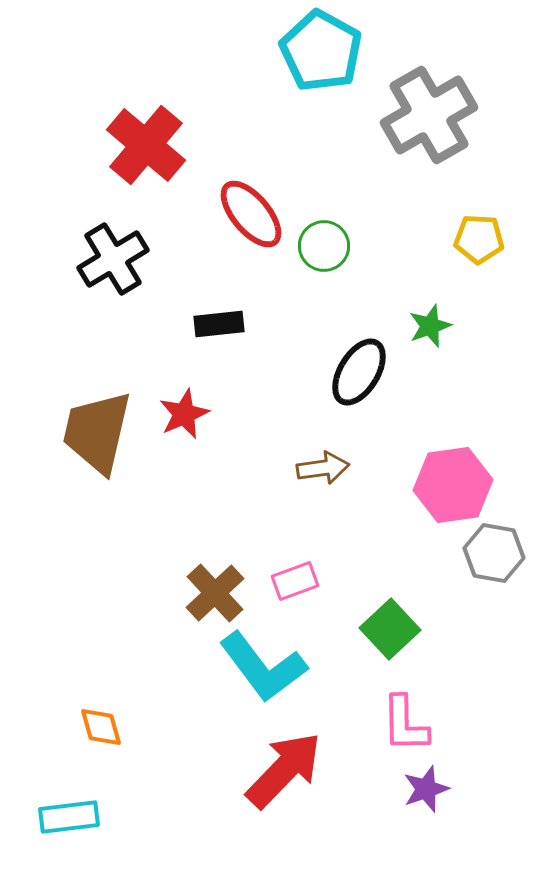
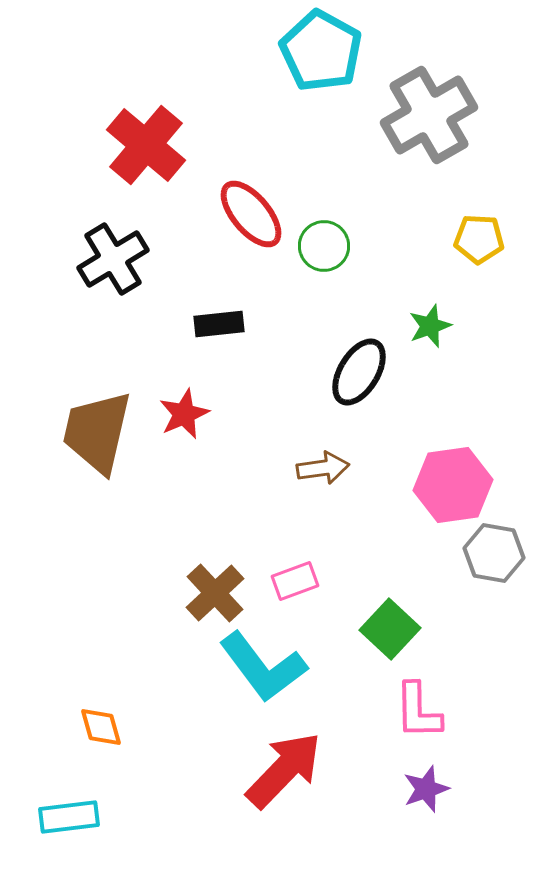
green square: rotated 4 degrees counterclockwise
pink L-shape: moved 13 px right, 13 px up
